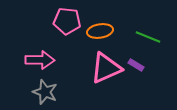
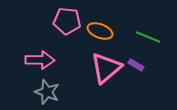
orange ellipse: rotated 30 degrees clockwise
pink triangle: rotated 16 degrees counterclockwise
gray star: moved 2 px right
